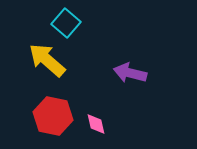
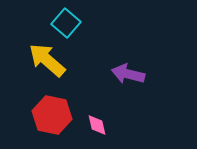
purple arrow: moved 2 px left, 1 px down
red hexagon: moved 1 px left, 1 px up
pink diamond: moved 1 px right, 1 px down
